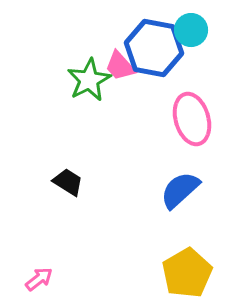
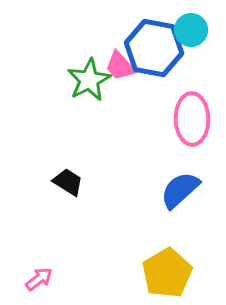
pink ellipse: rotated 15 degrees clockwise
yellow pentagon: moved 20 px left
